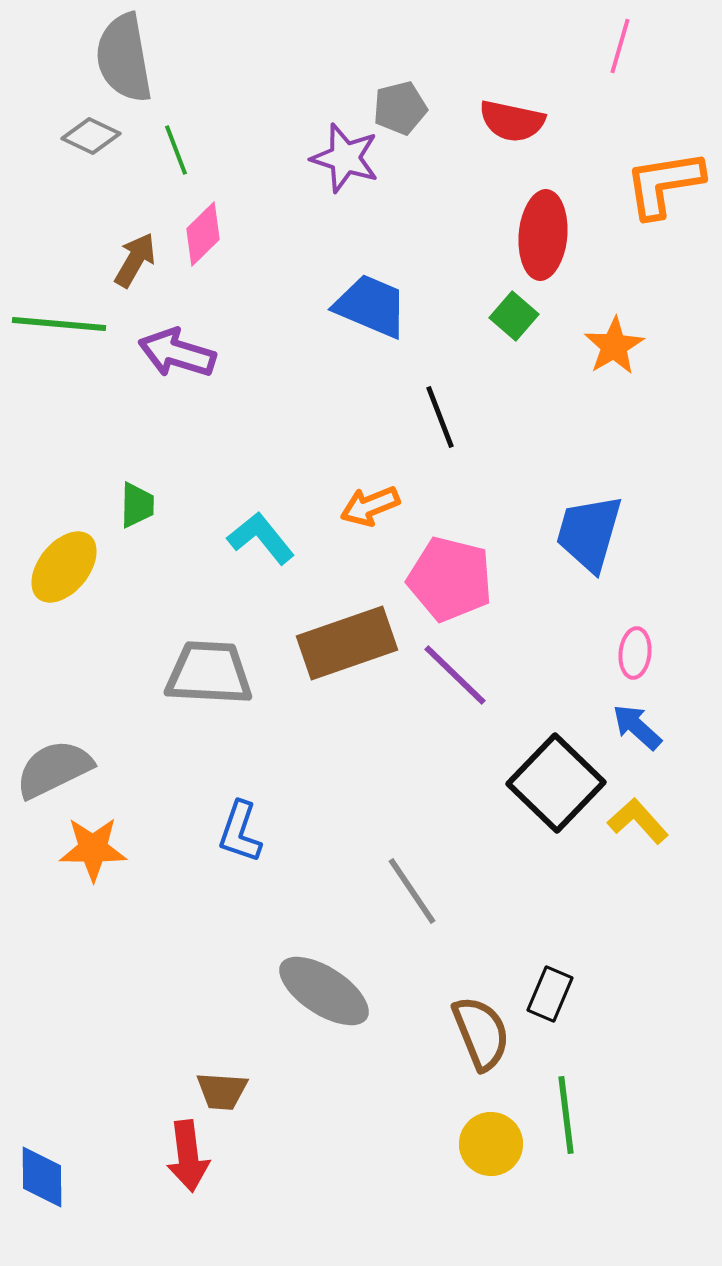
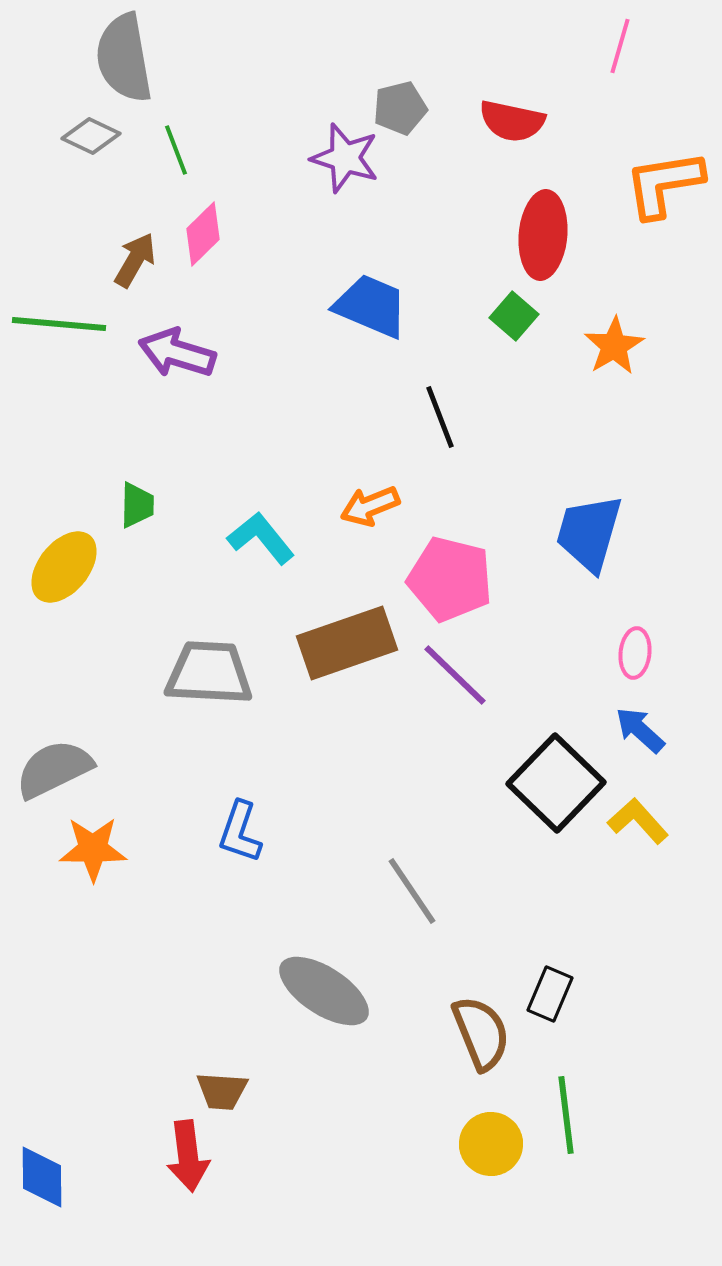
blue arrow at (637, 727): moved 3 px right, 3 px down
